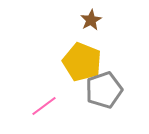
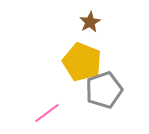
brown star: moved 1 px left, 2 px down
pink line: moved 3 px right, 7 px down
